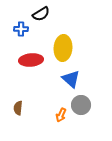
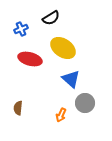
black semicircle: moved 10 px right, 4 px down
blue cross: rotated 24 degrees counterclockwise
yellow ellipse: rotated 60 degrees counterclockwise
red ellipse: moved 1 px left, 1 px up; rotated 20 degrees clockwise
gray circle: moved 4 px right, 2 px up
